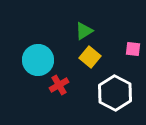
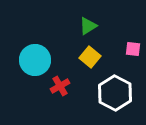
green triangle: moved 4 px right, 5 px up
cyan circle: moved 3 px left
red cross: moved 1 px right, 1 px down
